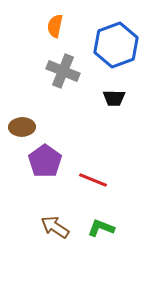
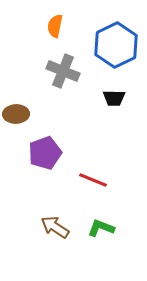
blue hexagon: rotated 6 degrees counterclockwise
brown ellipse: moved 6 px left, 13 px up
purple pentagon: moved 8 px up; rotated 16 degrees clockwise
